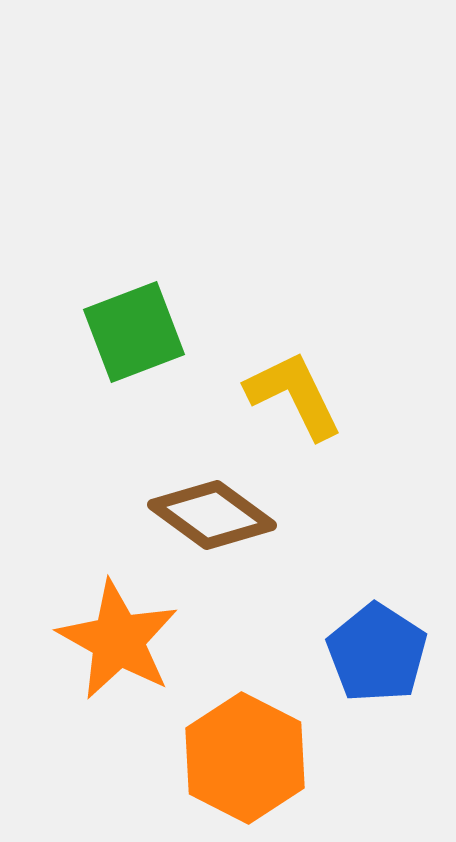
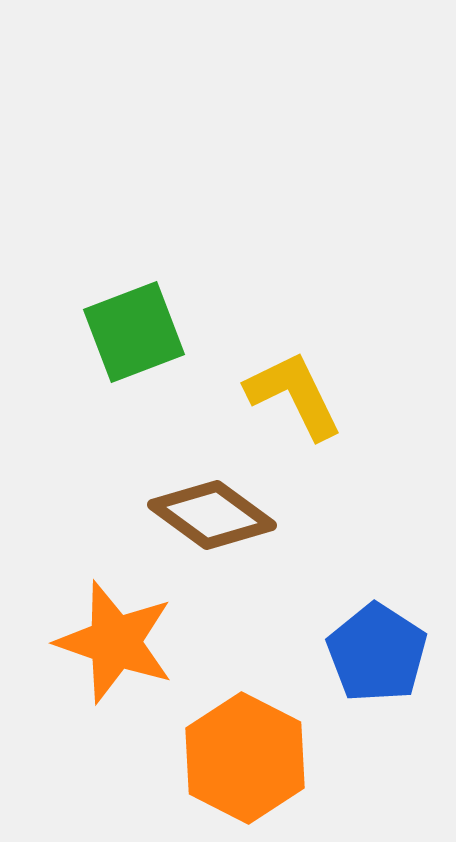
orange star: moved 3 px left, 2 px down; rotated 10 degrees counterclockwise
